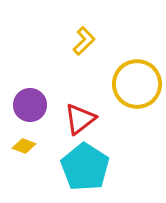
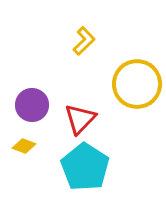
purple circle: moved 2 px right
red triangle: rotated 8 degrees counterclockwise
